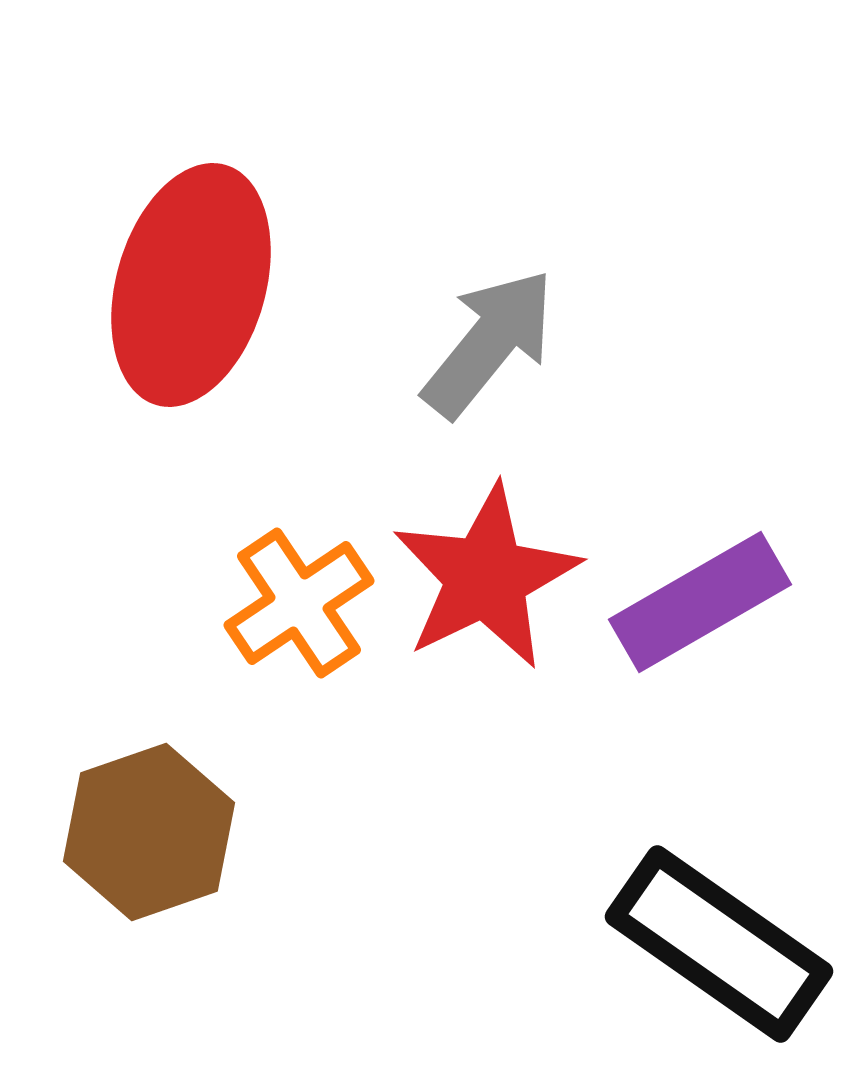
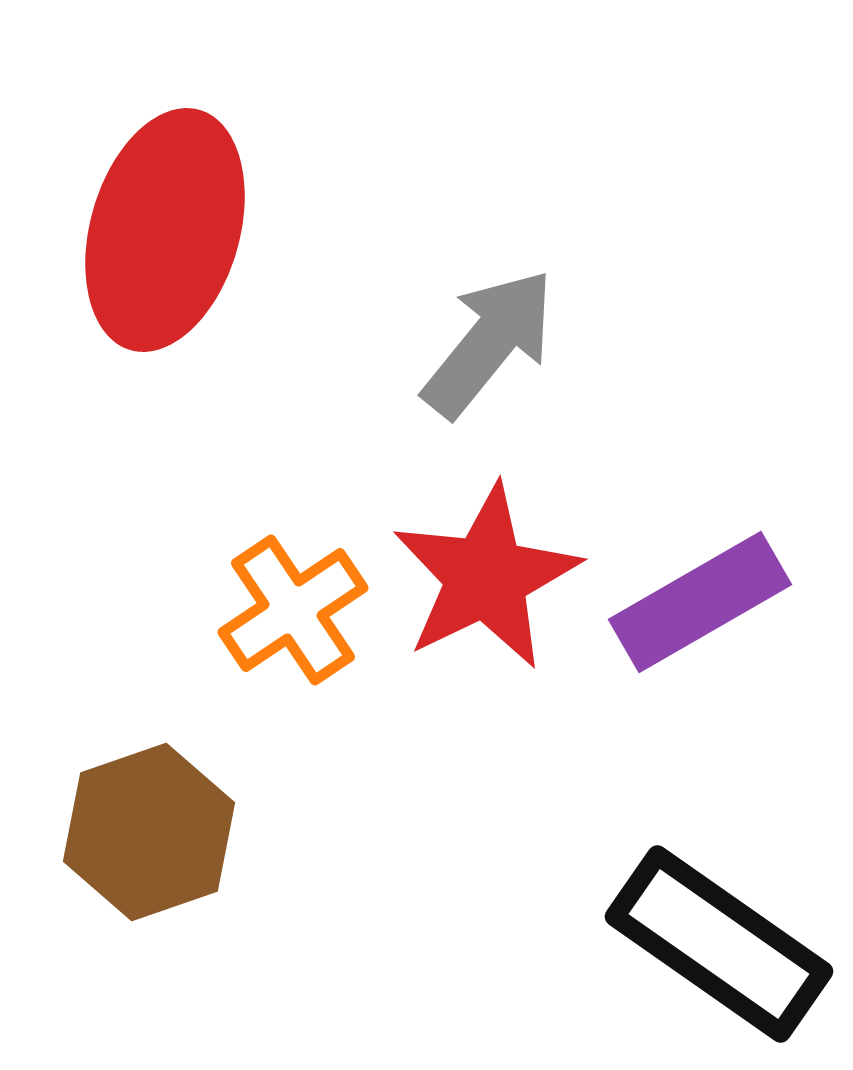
red ellipse: moved 26 px left, 55 px up
orange cross: moved 6 px left, 7 px down
